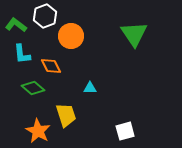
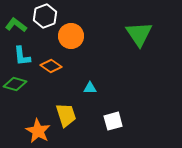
green triangle: moved 5 px right
cyan L-shape: moved 2 px down
orange diamond: rotated 30 degrees counterclockwise
green diamond: moved 18 px left, 4 px up; rotated 25 degrees counterclockwise
white square: moved 12 px left, 10 px up
